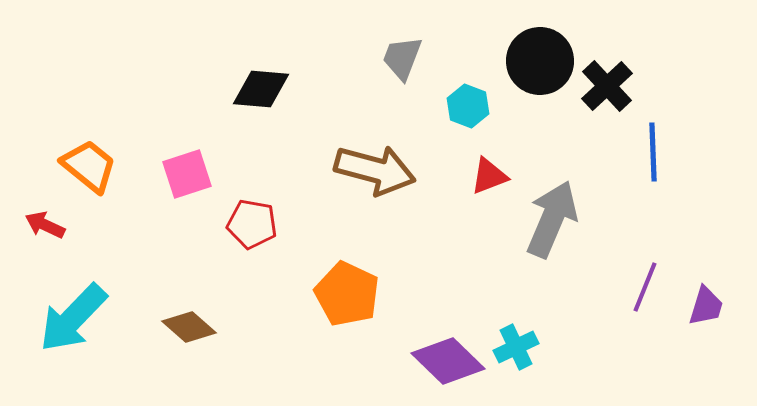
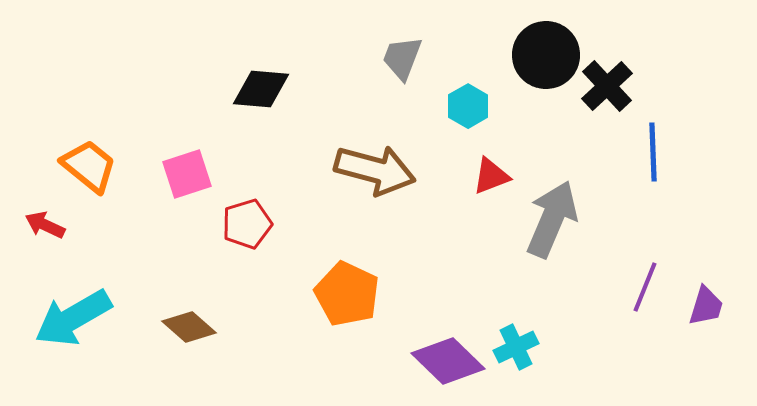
black circle: moved 6 px right, 6 px up
cyan hexagon: rotated 9 degrees clockwise
red triangle: moved 2 px right
red pentagon: moved 5 px left; rotated 27 degrees counterclockwise
cyan arrow: rotated 16 degrees clockwise
